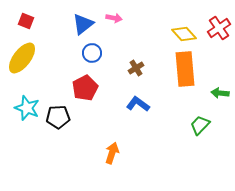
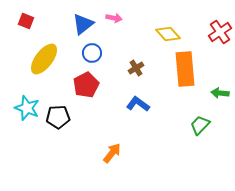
red cross: moved 1 px right, 4 px down
yellow diamond: moved 16 px left
yellow ellipse: moved 22 px right, 1 px down
red pentagon: moved 1 px right, 3 px up
orange arrow: rotated 20 degrees clockwise
